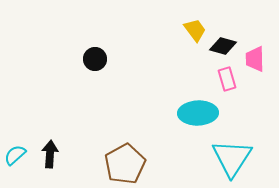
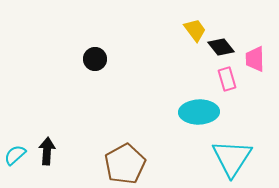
black diamond: moved 2 px left, 1 px down; rotated 36 degrees clockwise
cyan ellipse: moved 1 px right, 1 px up
black arrow: moved 3 px left, 3 px up
